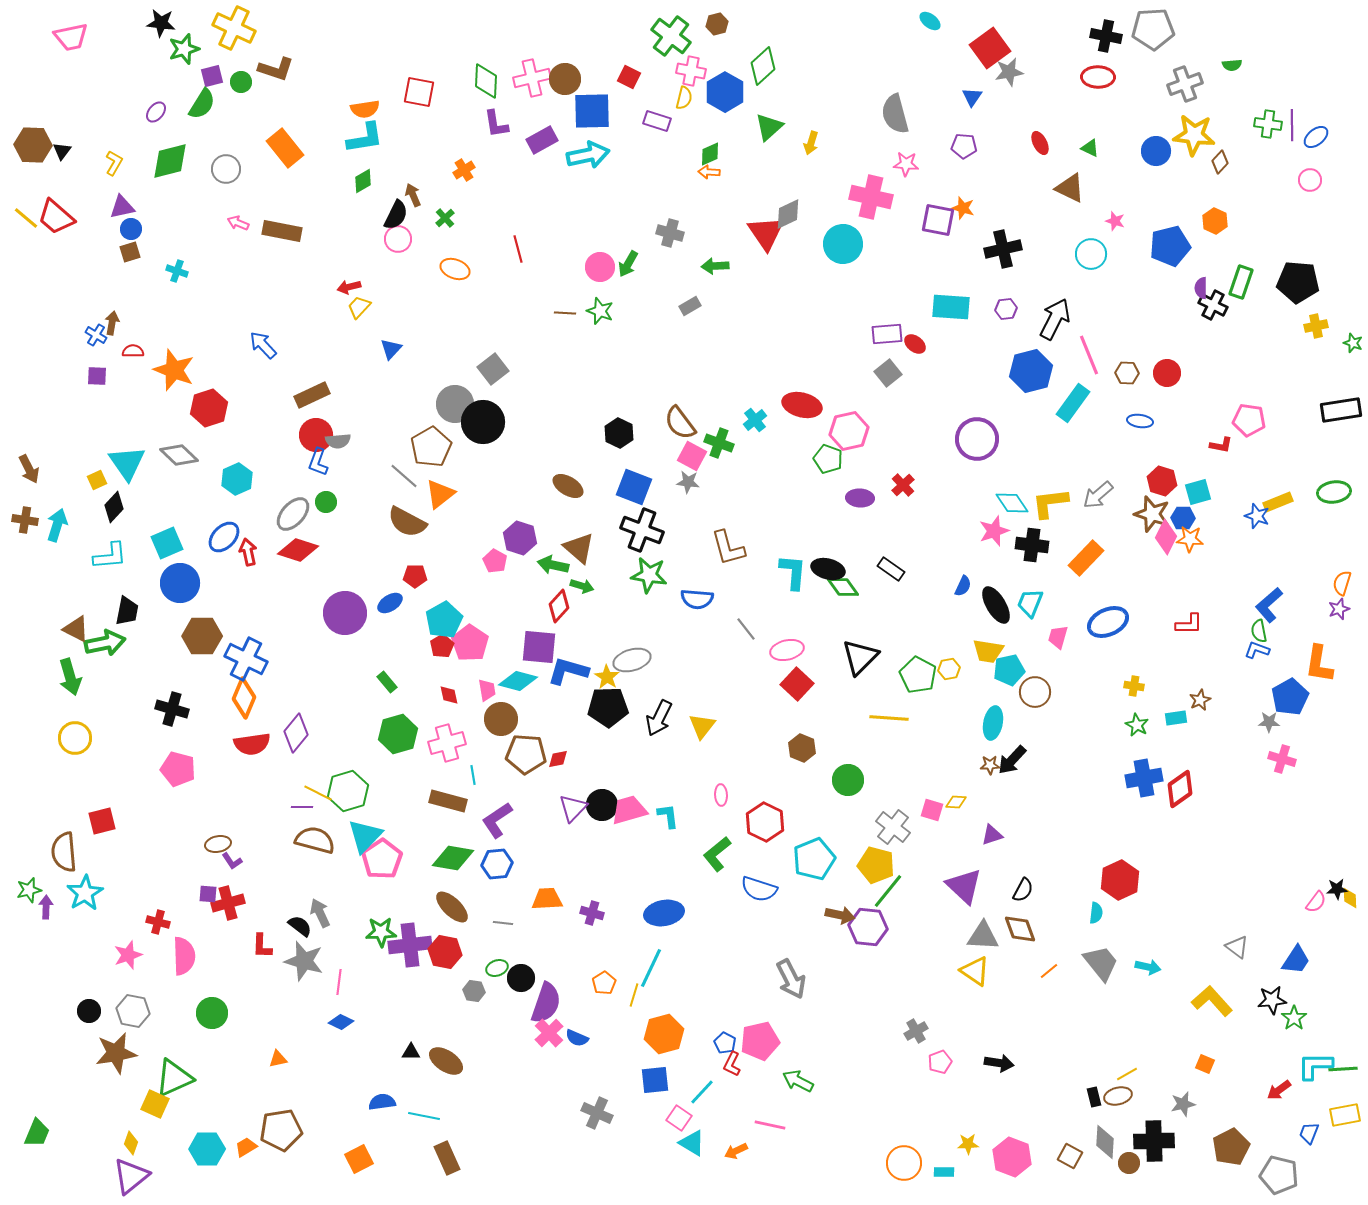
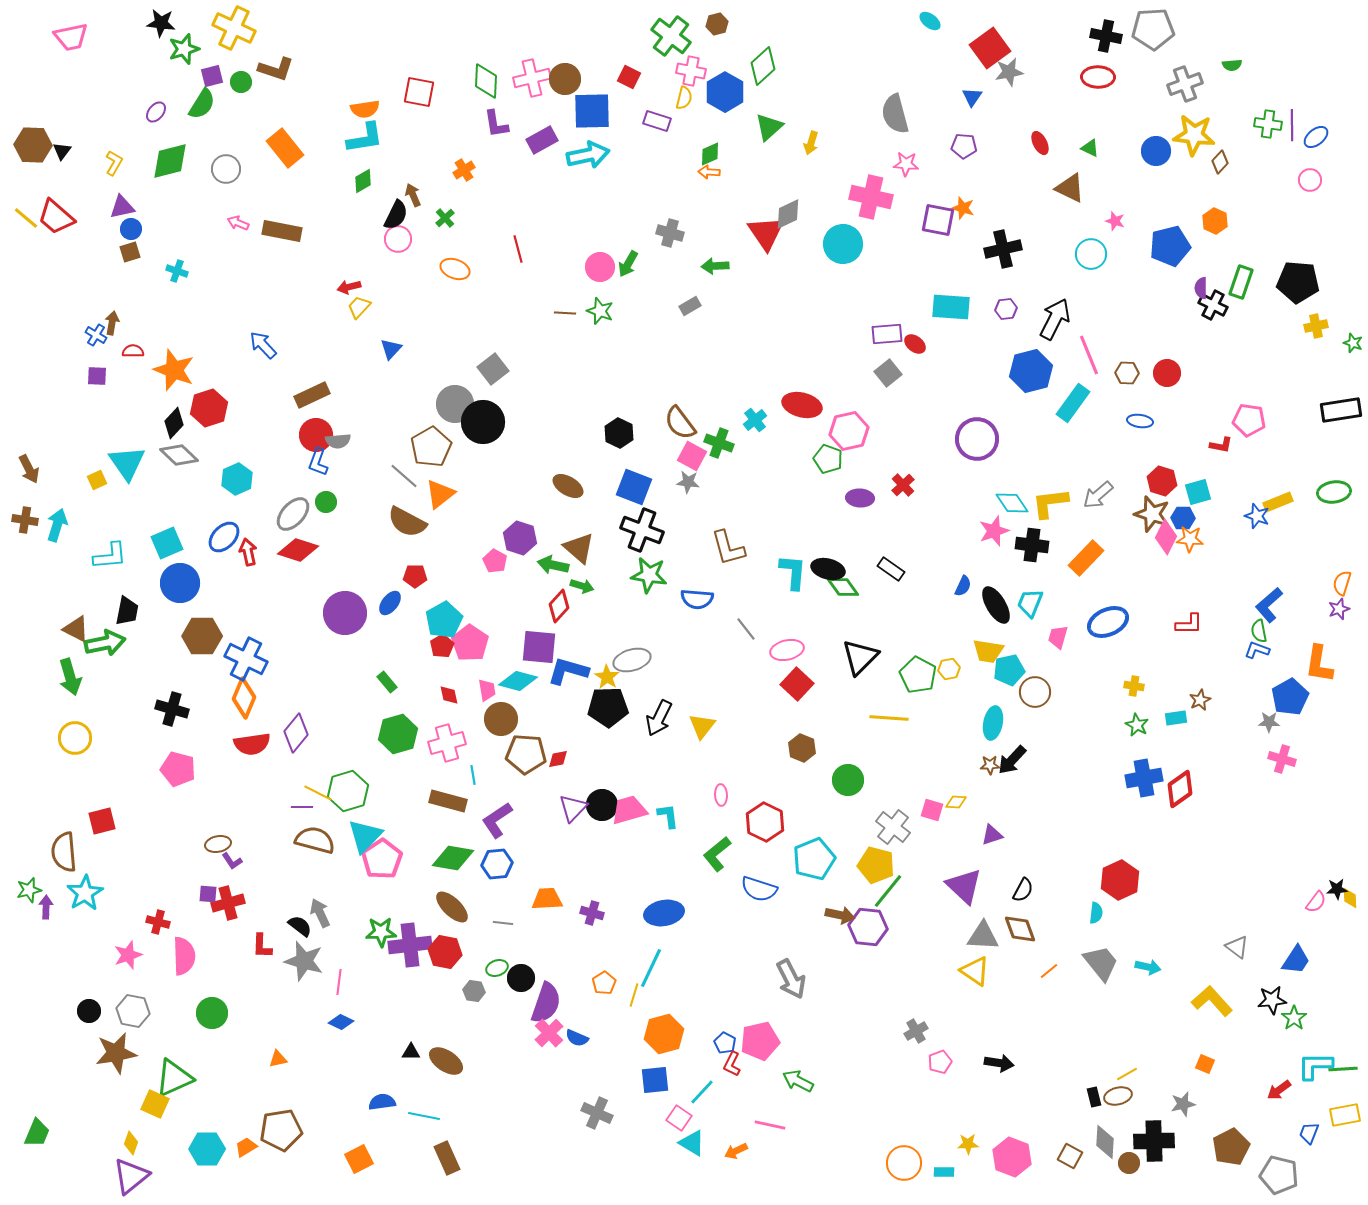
black diamond at (114, 507): moved 60 px right, 84 px up
blue ellipse at (390, 603): rotated 20 degrees counterclockwise
